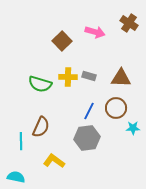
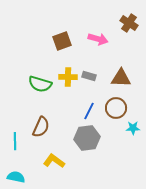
pink arrow: moved 3 px right, 7 px down
brown square: rotated 24 degrees clockwise
cyan line: moved 6 px left
